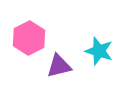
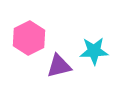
cyan star: moved 5 px left; rotated 20 degrees counterclockwise
